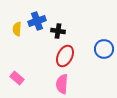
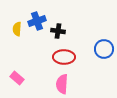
red ellipse: moved 1 px left, 1 px down; rotated 65 degrees clockwise
